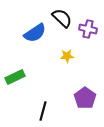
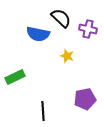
black semicircle: moved 1 px left
blue semicircle: moved 3 px right, 1 px down; rotated 45 degrees clockwise
yellow star: rotated 24 degrees clockwise
purple pentagon: moved 1 px down; rotated 25 degrees clockwise
black line: rotated 18 degrees counterclockwise
